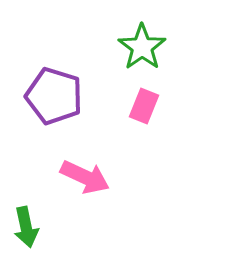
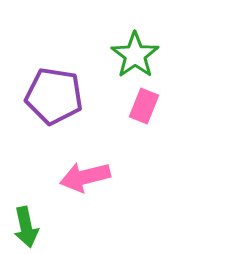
green star: moved 7 px left, 8 px down
purple pentagon: rotated 8 degrees counterclockwise
pink arrow: rotated 141 degrees clockwise
